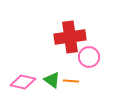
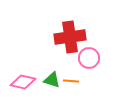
pink circle: moved 1 px down
green triangle: rotated 18 degrees counterclockwise
